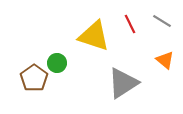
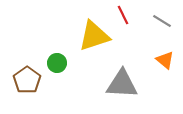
red line: moved 7 px left, 9 px up
yellow triangle: rotated 36 degrees counterclockwise
brown pentagon: moved 7 px left, 2 px down
gray triangle: moved 1 px left, 1 px down; rotated 36 degrees clockwise
